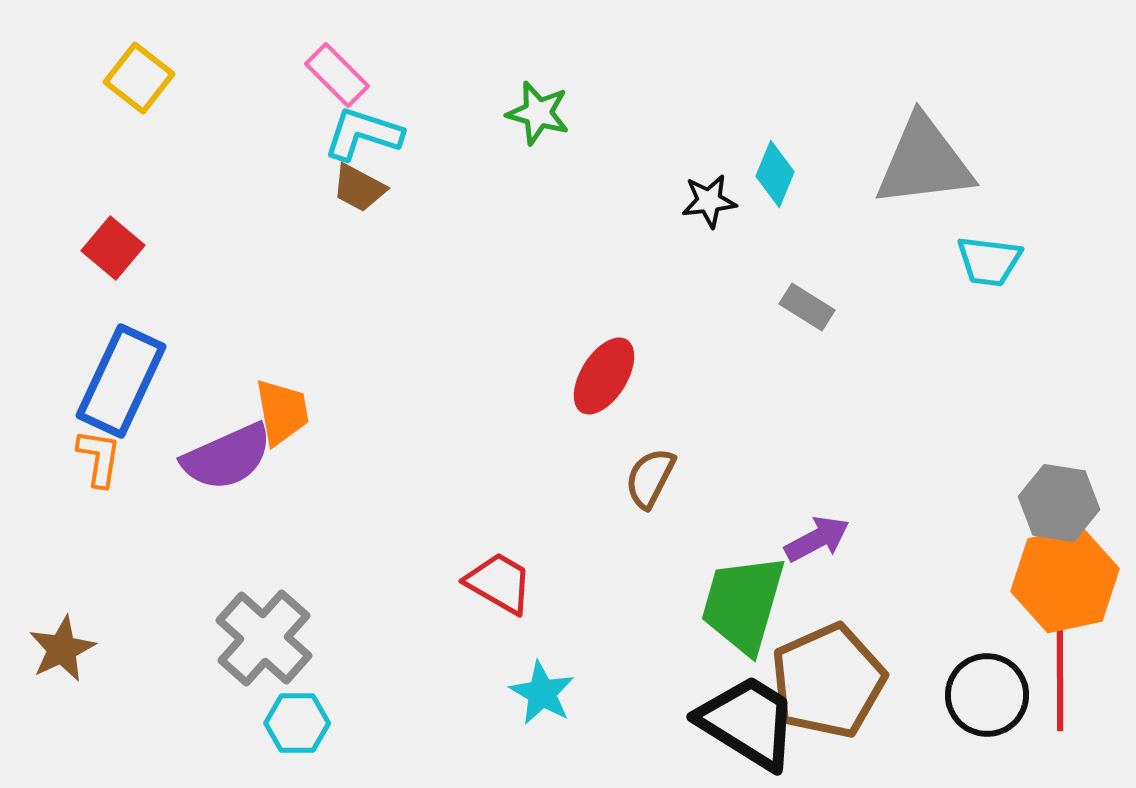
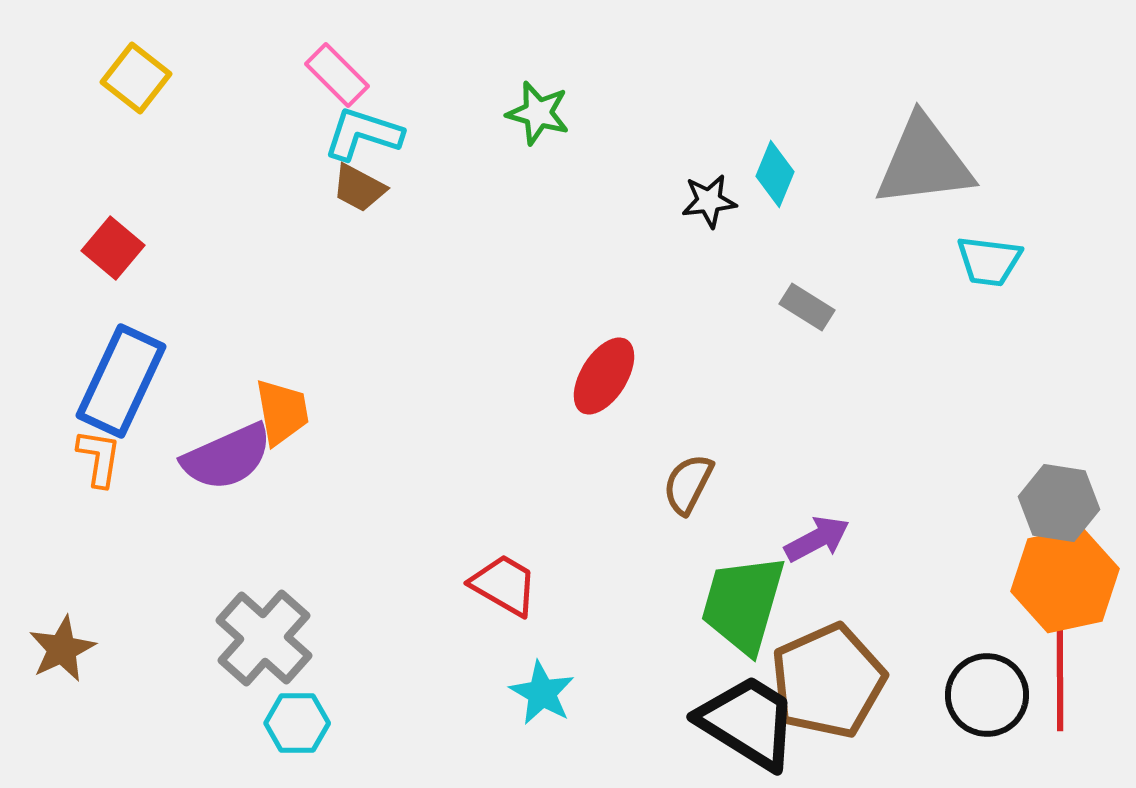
yellow square: moved 3 px left
brown semicircle: moved 38 px right, 6 px down
red trapezoid: moved 5 px right, 2 px down
